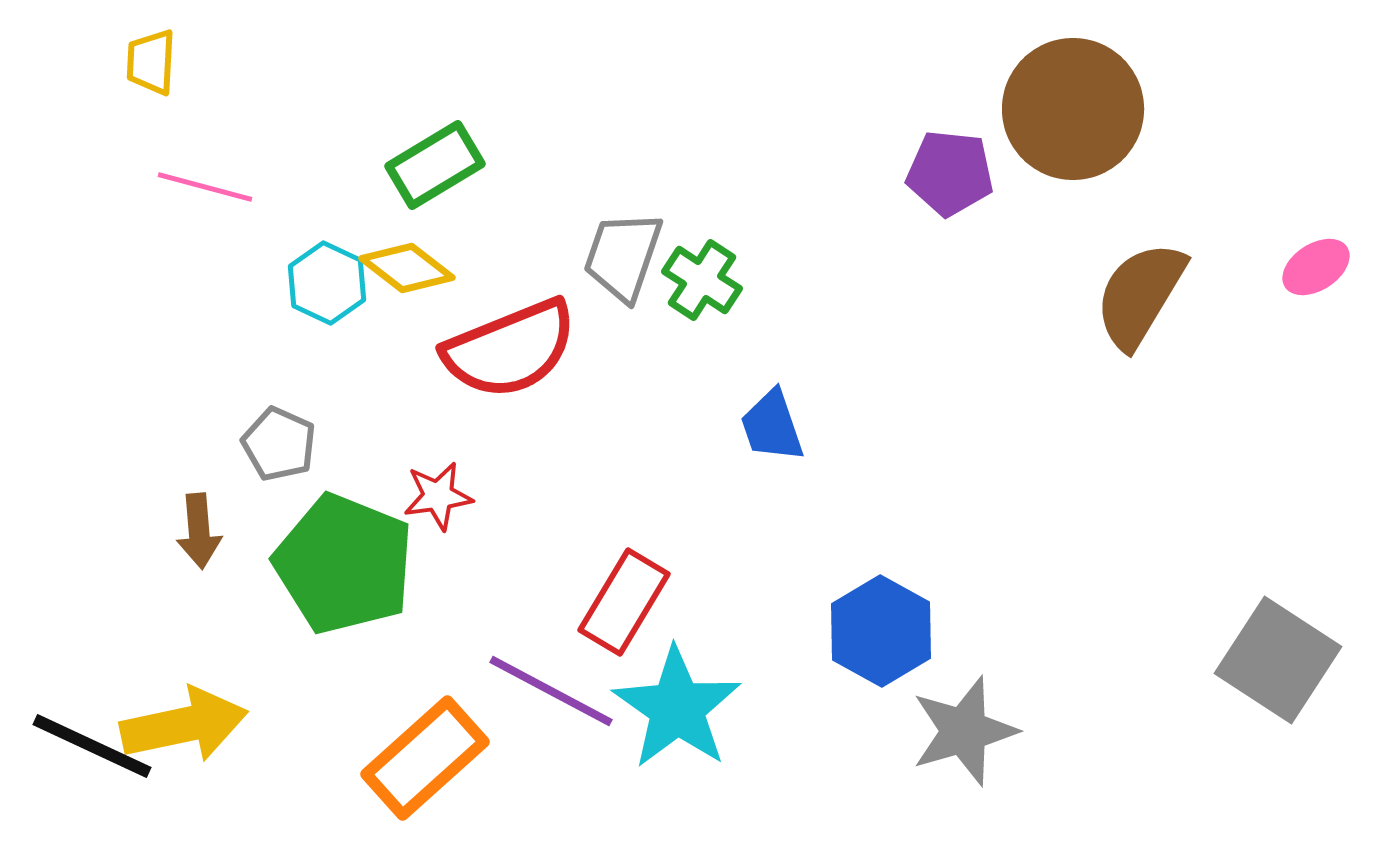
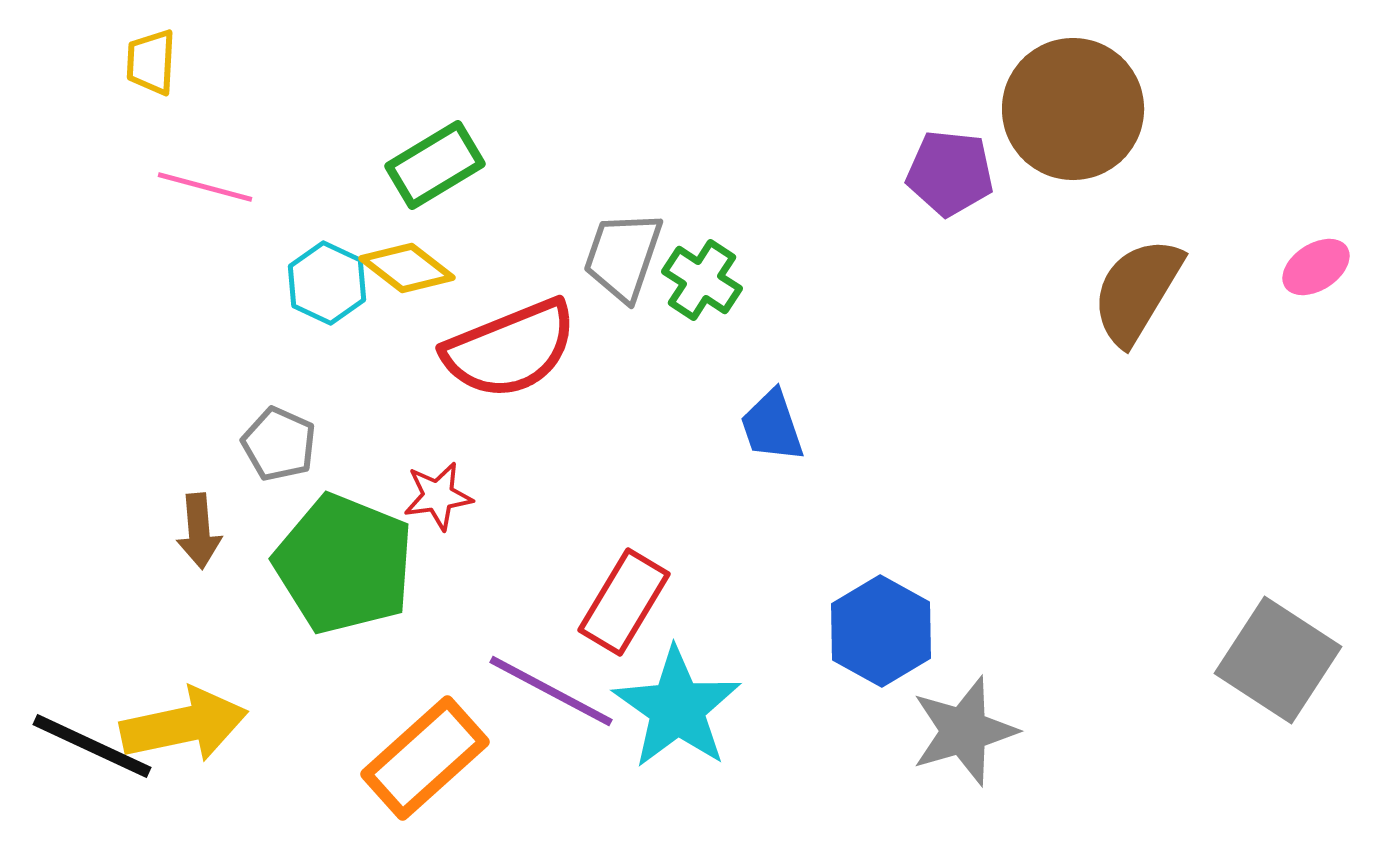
brown semicircle: moved 3 px left, 4 px up
